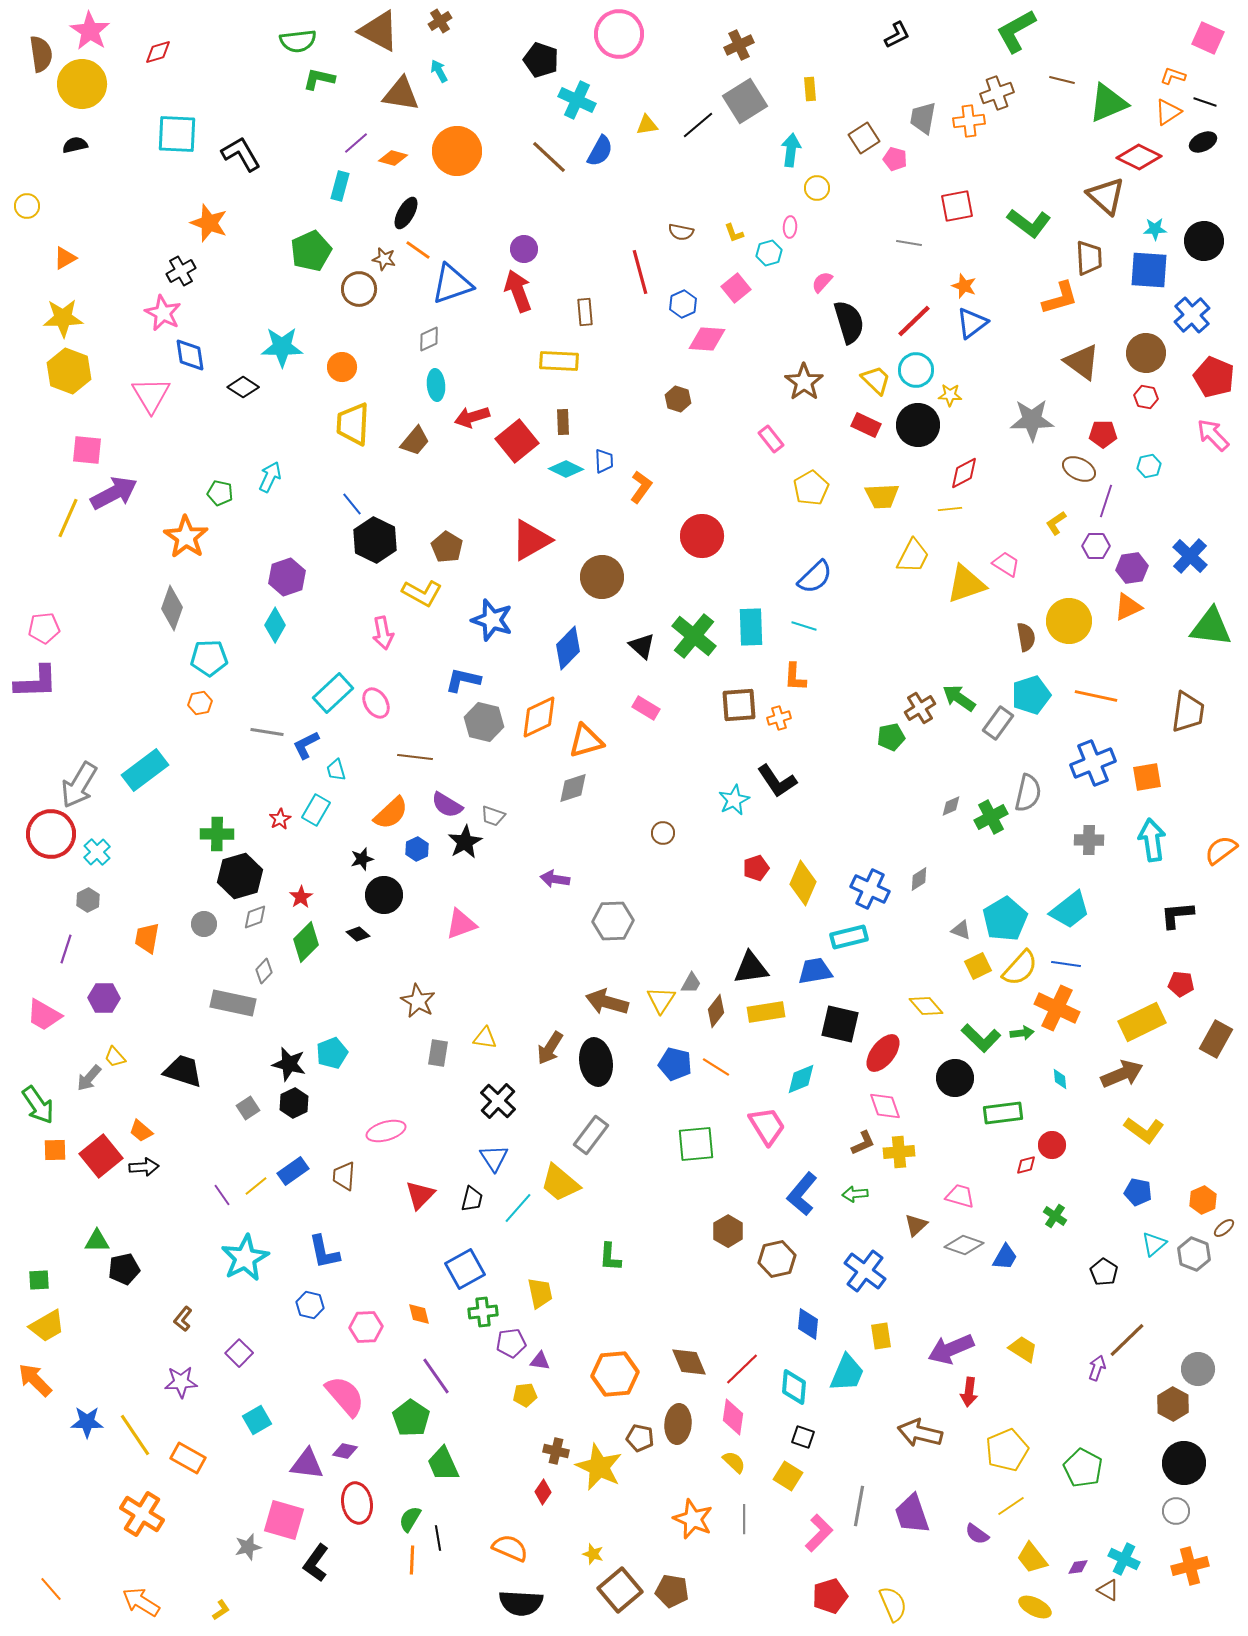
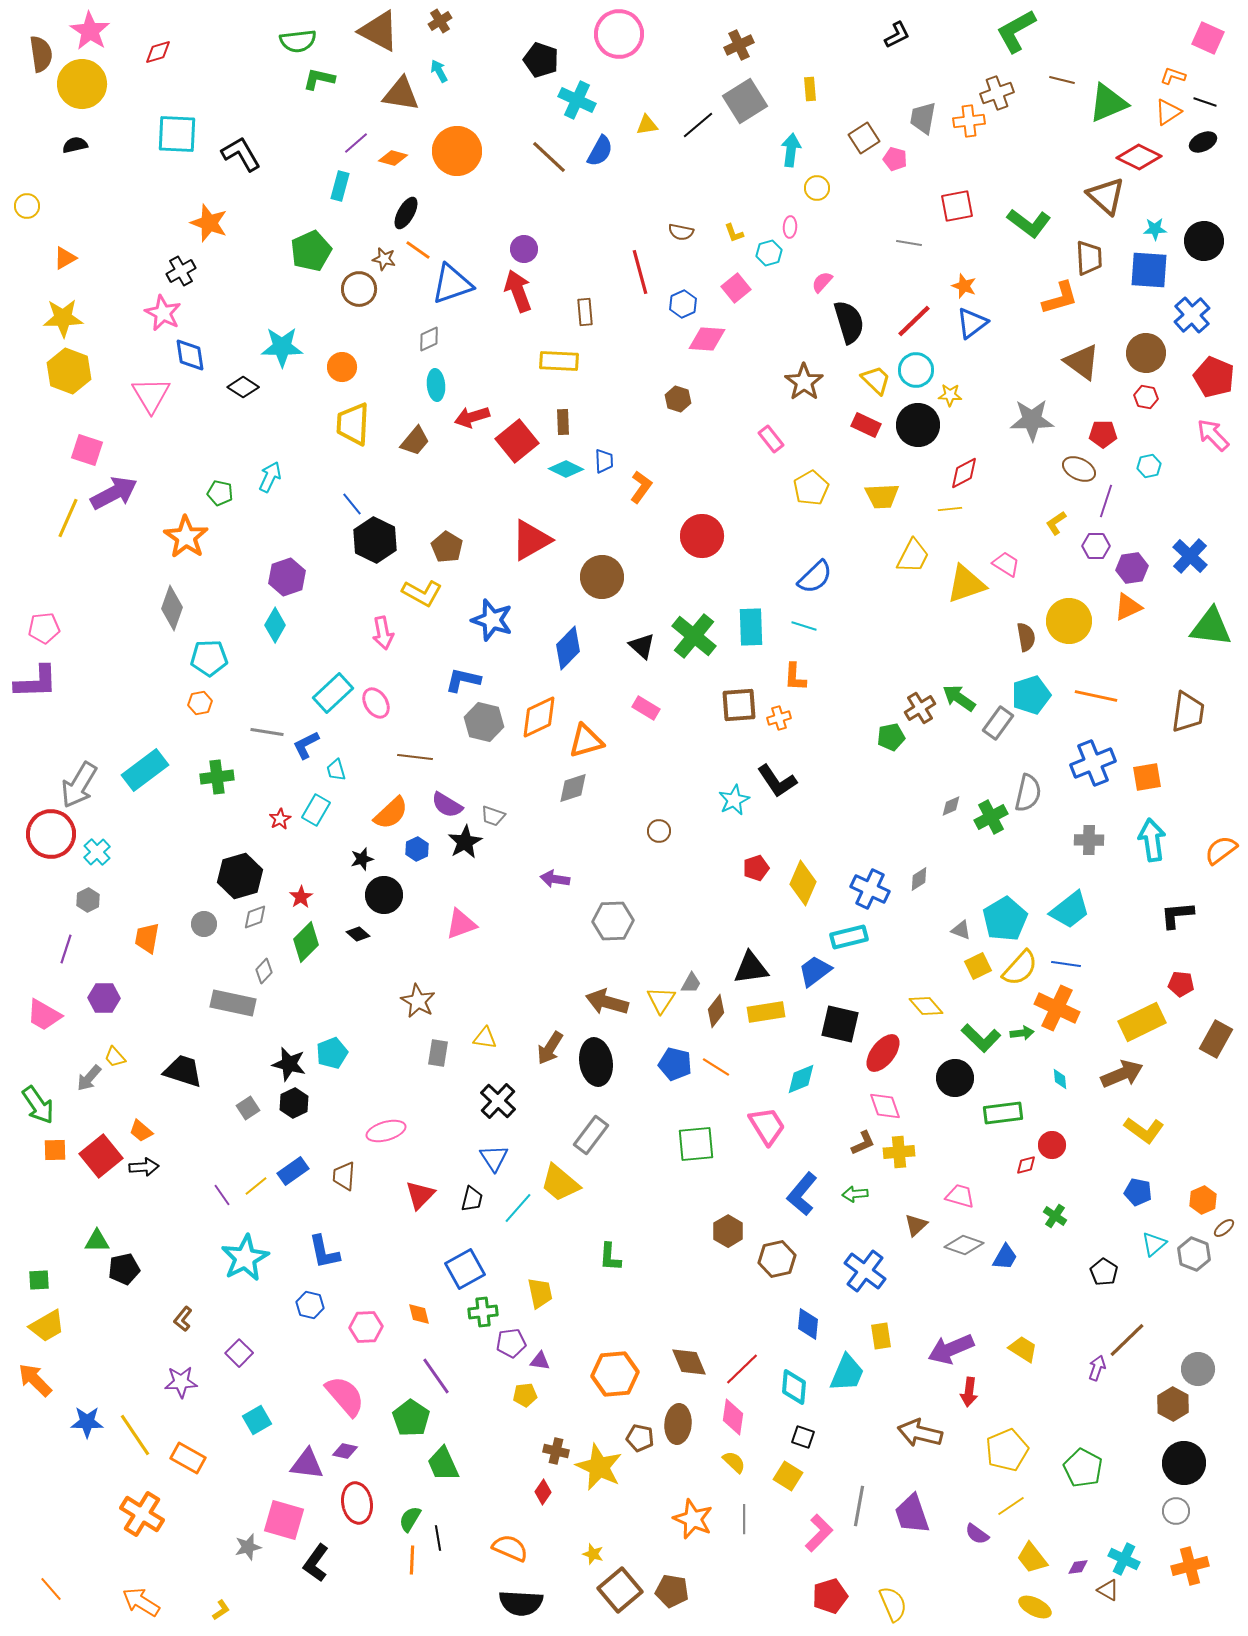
pink square at (87, 450): rotated 12 degrees clockwise
brown circle at (663, 833): moved 4 px left, 2 px up
green cross at (217, 834): moved 57 px up; rotated 8 degrees counterclockwise
blue trapezoid at (815, 971): rotated 27 degrees counterclockwise
